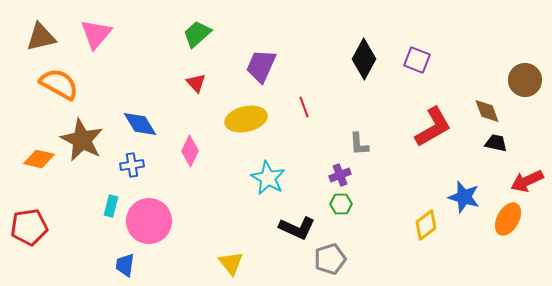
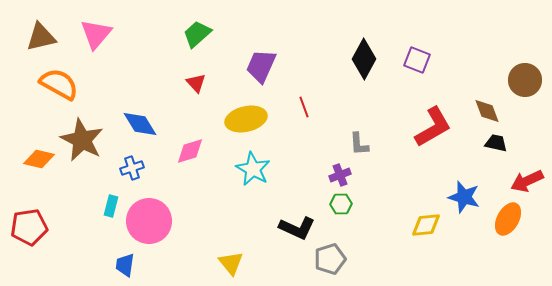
pink diamond: rotated 48 degrees clockwise
blue cross: moved 3 px down; rotated 10 degrees counterclockwise
cyan star: moved 15 px left, 9 px up
yellow diamond: rotated 32 degrees clockwise
